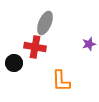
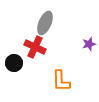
red cross: rotated 15 degrees clockwise
